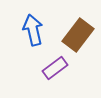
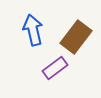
brown rectangle: moved 2 px left, 2 px down
